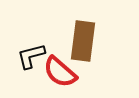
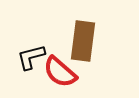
black L-shape: moved 1 px down
